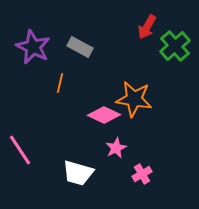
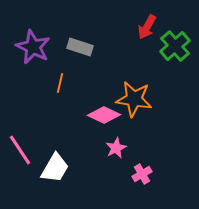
gray rectangle: rotated 10 degrees counterclockwise
white trapezoid: moved 23 px left, 5 px up; rotated 76 degrees counterclockwise
